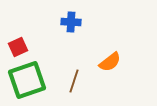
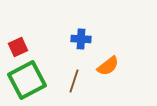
blue cross: moved 10 px right, 17 px down
orange semicircle: moved 2 px left, 4 px down
green square: rotated 9 degrees counterclockwise
